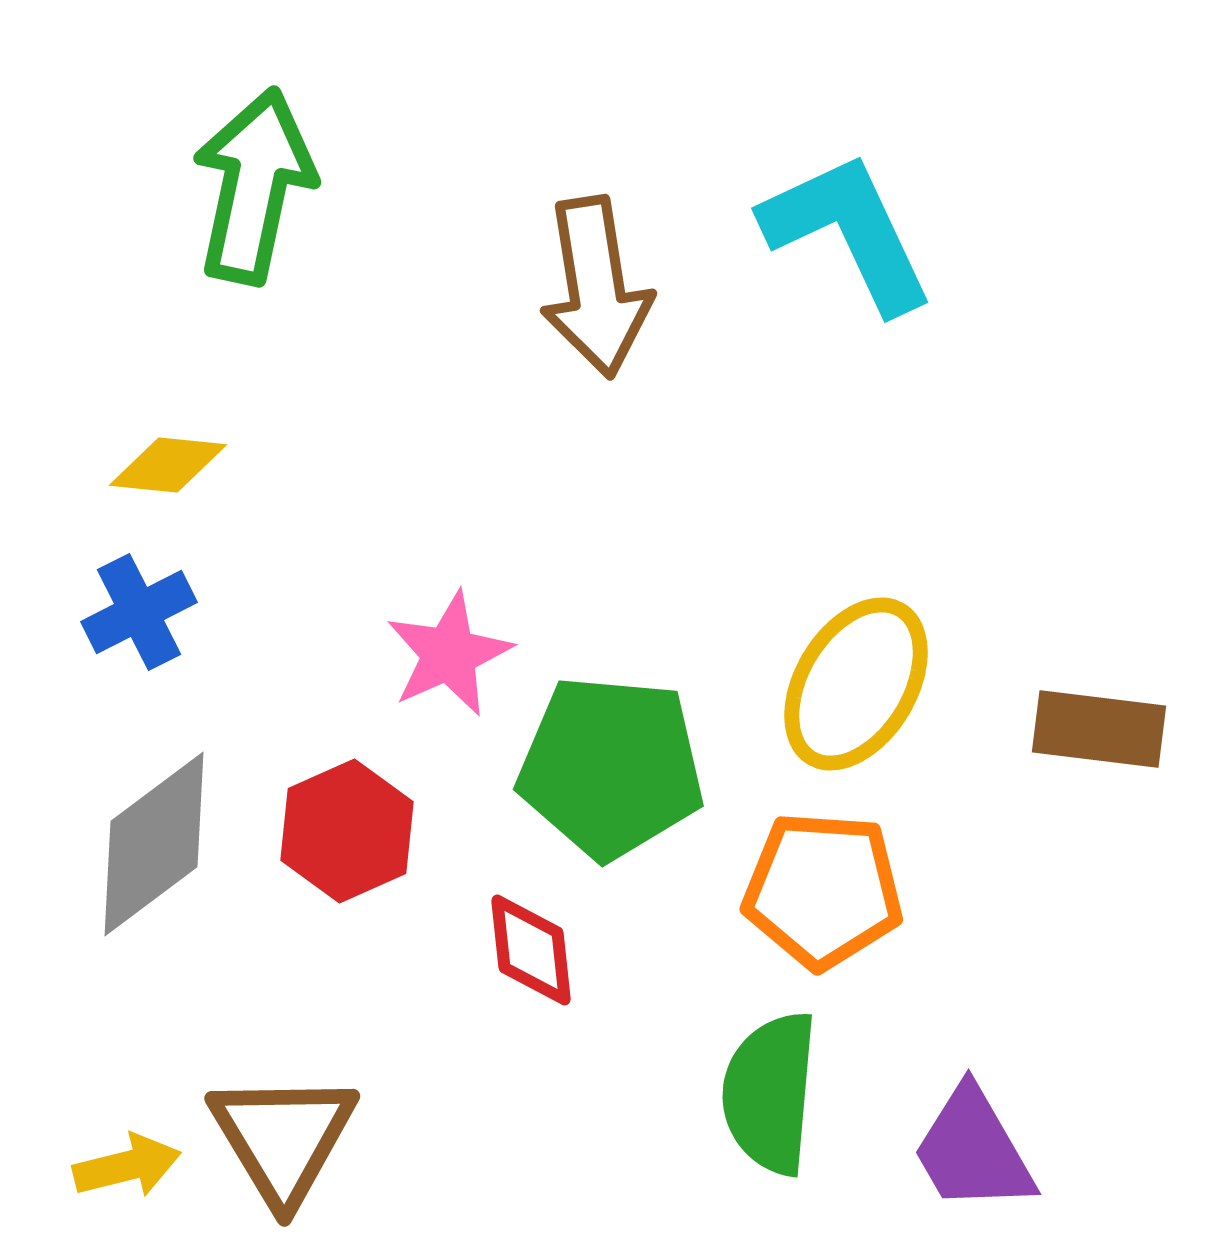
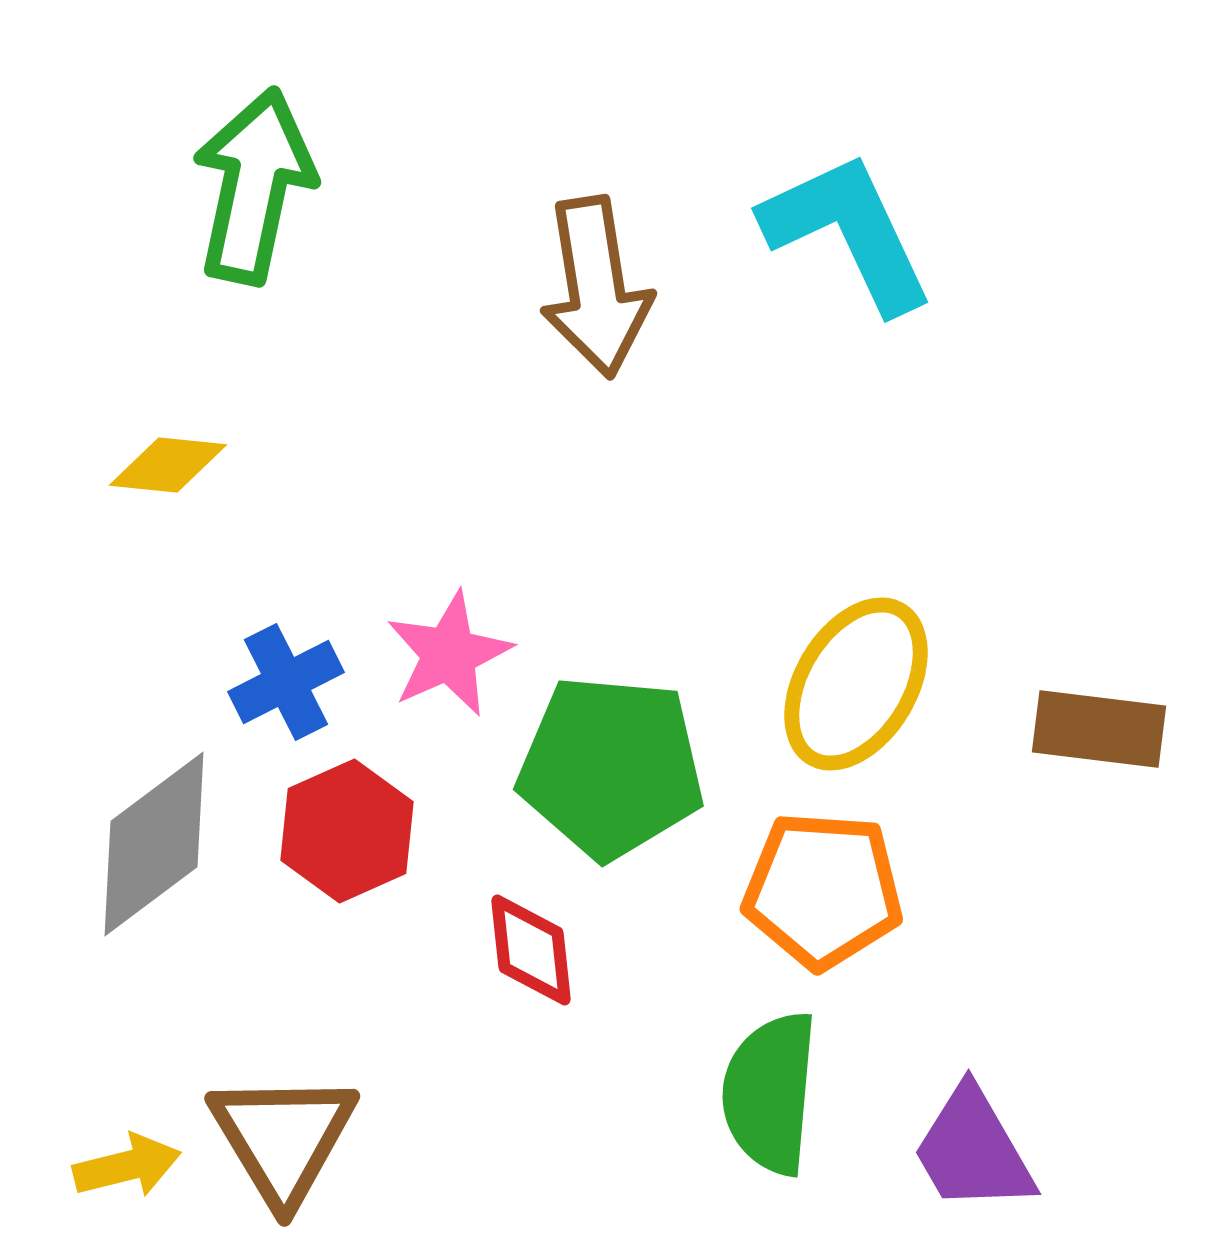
blue cross: moved 147 px right, 70 px down
